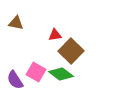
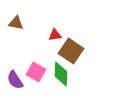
brown square: rotated 10 degrees counterclockwise
green diamond: rotated 55 degrees clockwise
